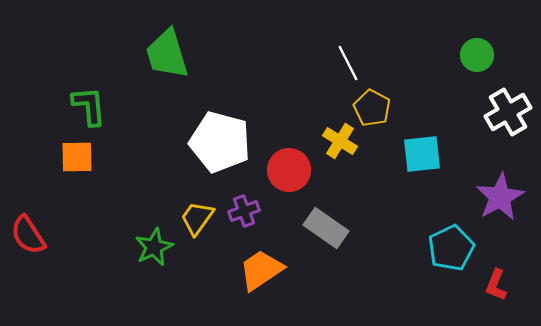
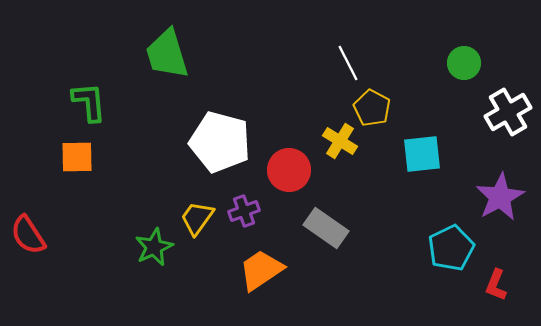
green circle: moved 13 px left, 8 px down
green L-shape: moved 4 px up
